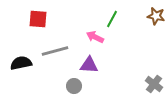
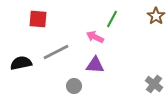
brown star: rotated 24 degrees clockwise
gray line: moved 1 px right, 1 px down; rotated 12 degrees counterclockwise
purple triangle: moved 6 px right
